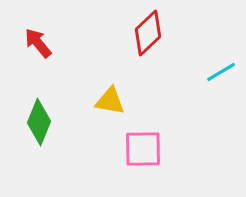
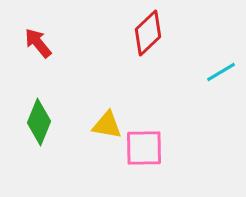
yellow triangle: moved 3 px left, 24 px down
pink square: moved 1 px right, 1 px up
